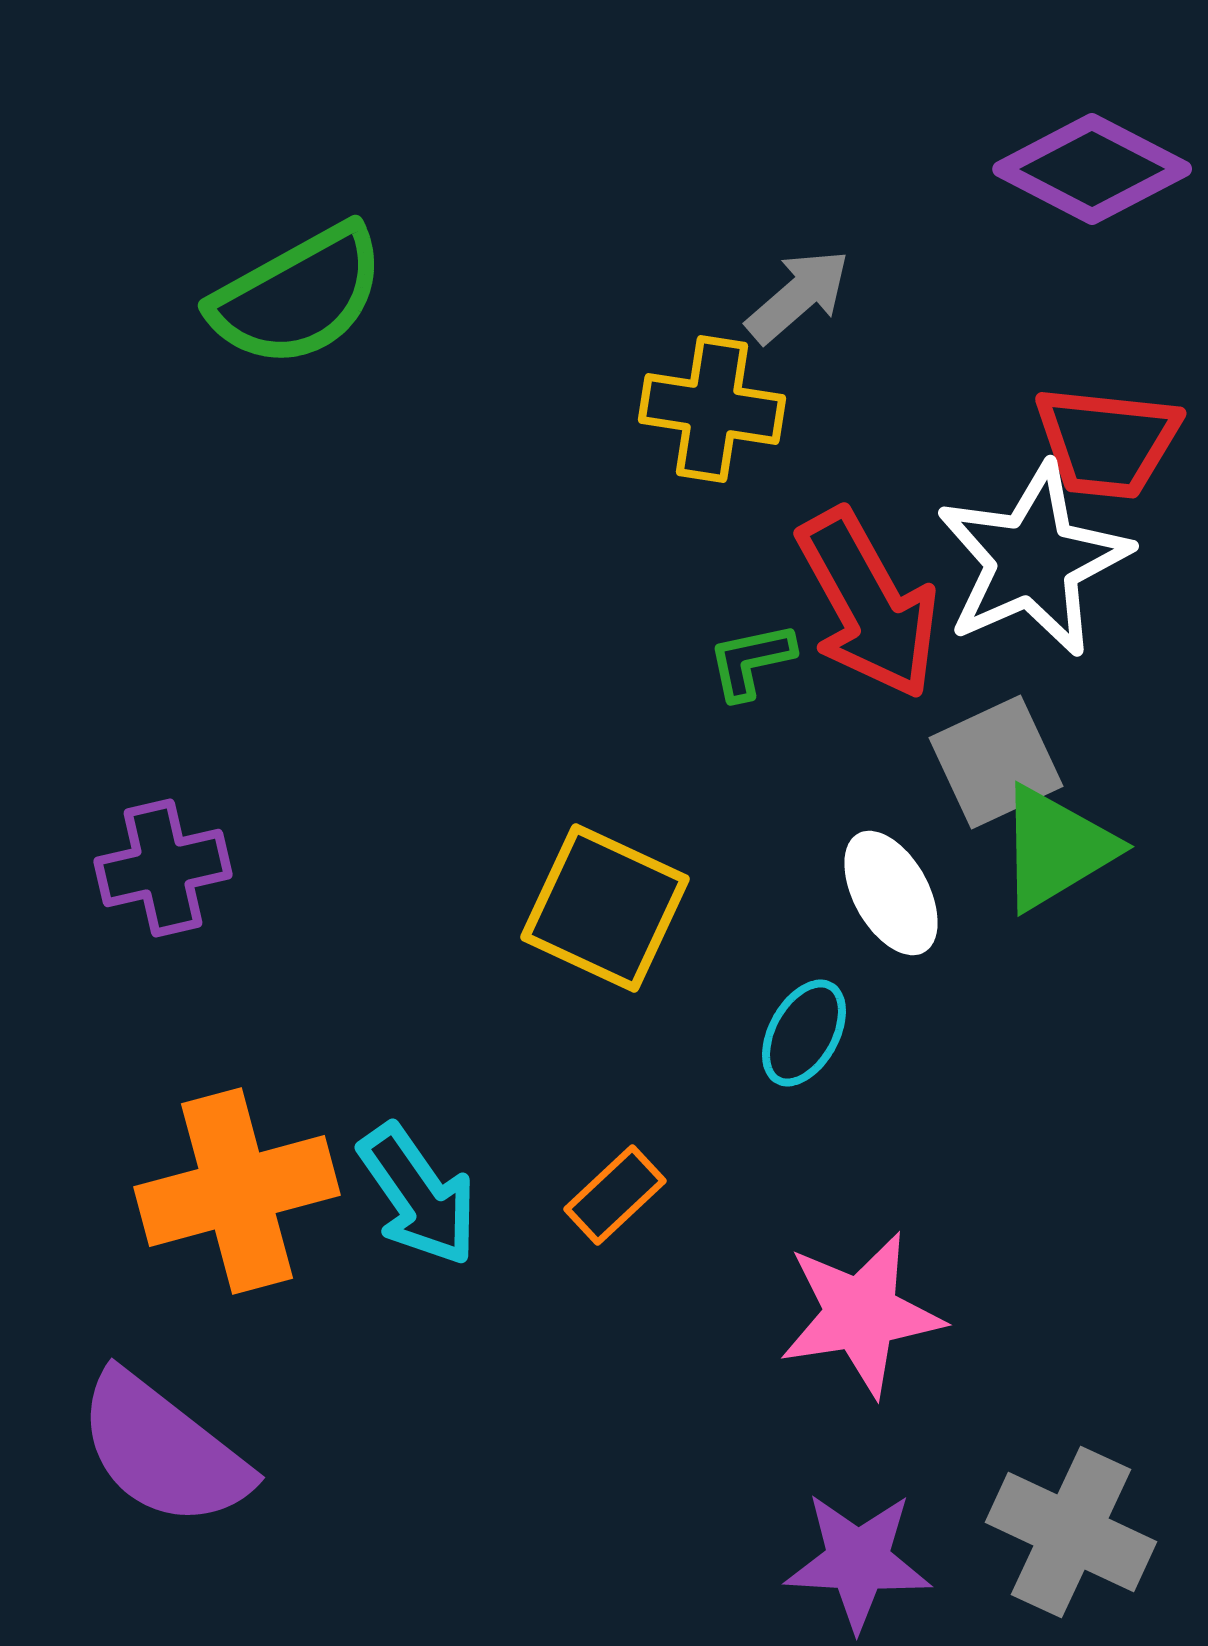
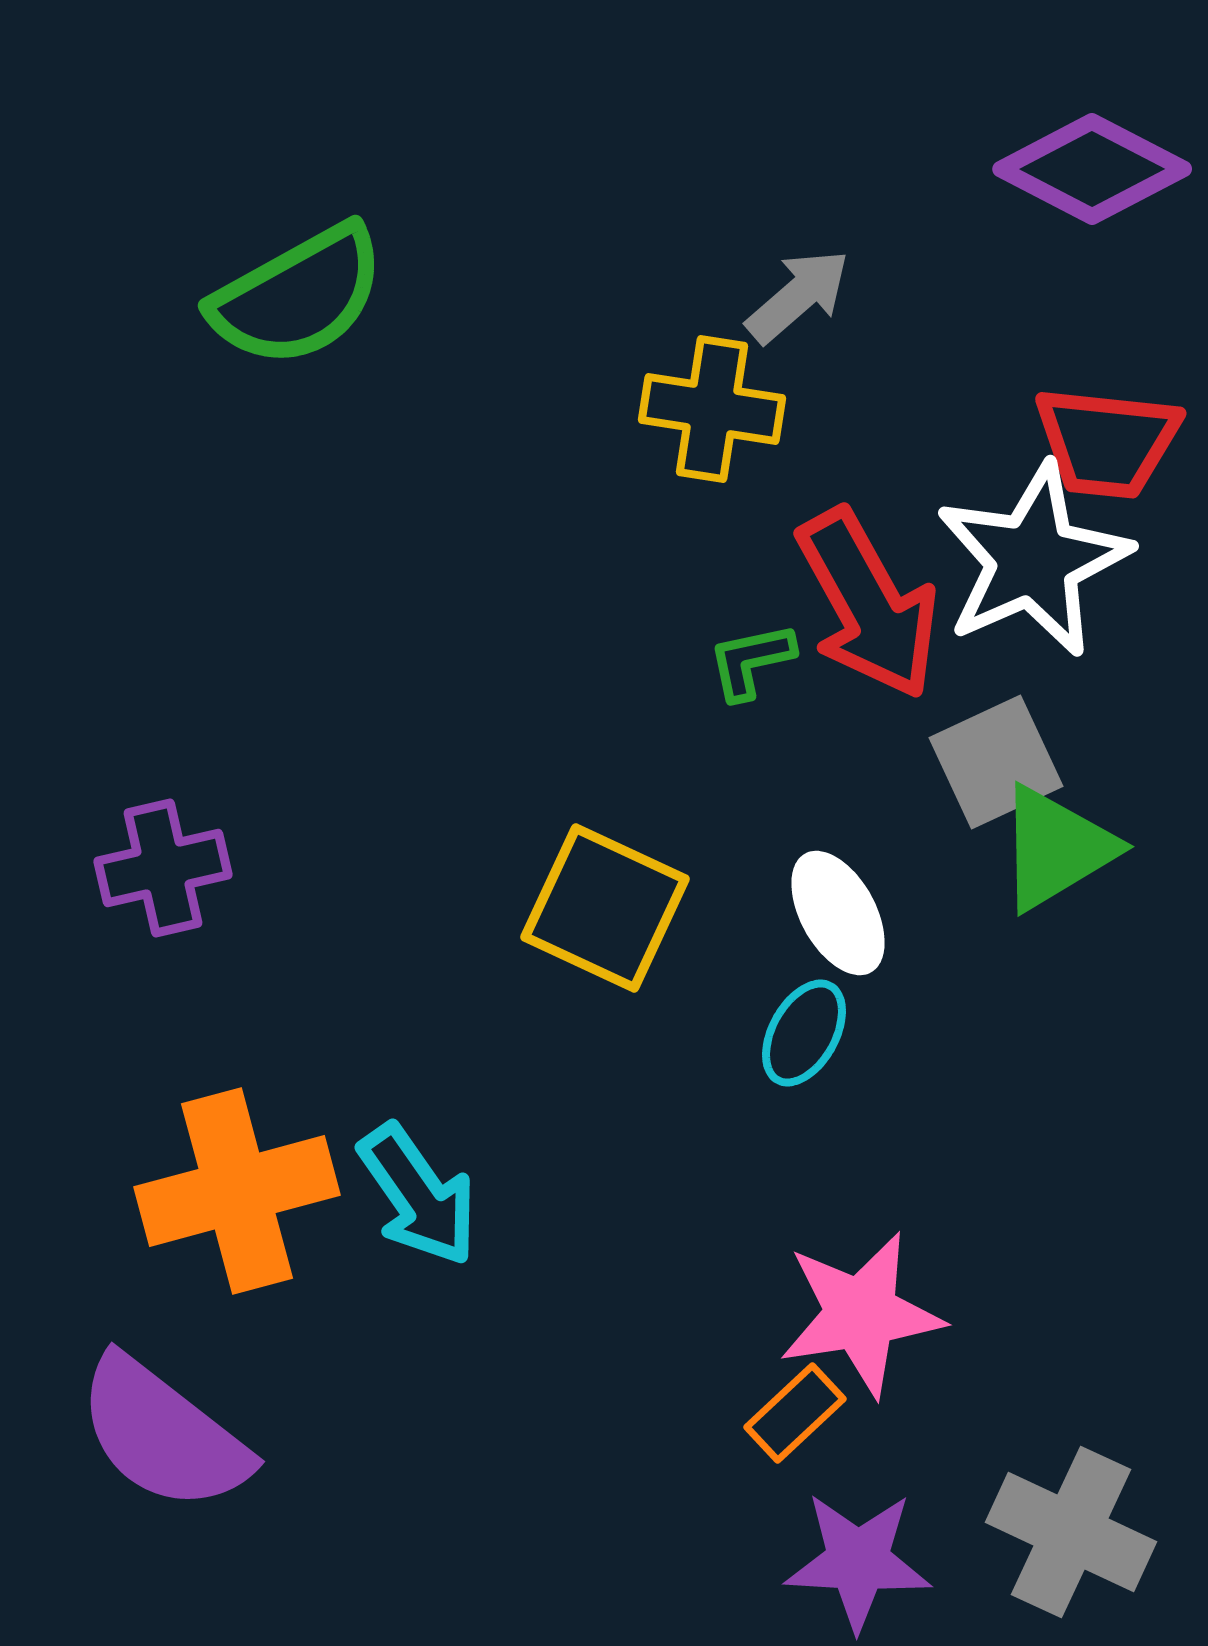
white ellipse: moved 53 px left, 20 px down
orange rectangle: moved 180 px right, 218 px down
purple semicircle: moved 16 px up
